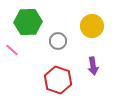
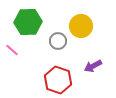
yellow circle: moved 11 px left
purple arrow: rotated 72 degrees clockwise
